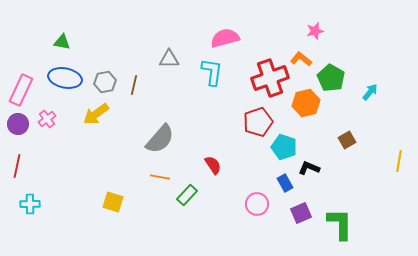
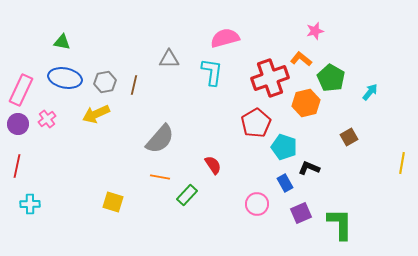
yellow arrow: rotated 12 degrees clockwise
red pentagon: moved 2 px left, 1 px down; rotated 12 degrees counterclockwise
brown square: moved 2 px right, 3 px up
yellow line: moved 3 px right, 2 px down
